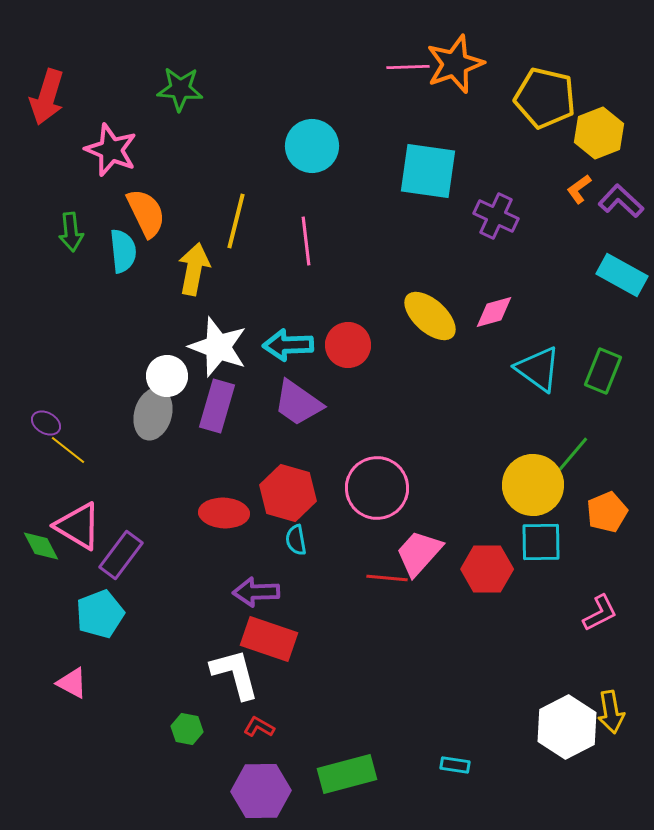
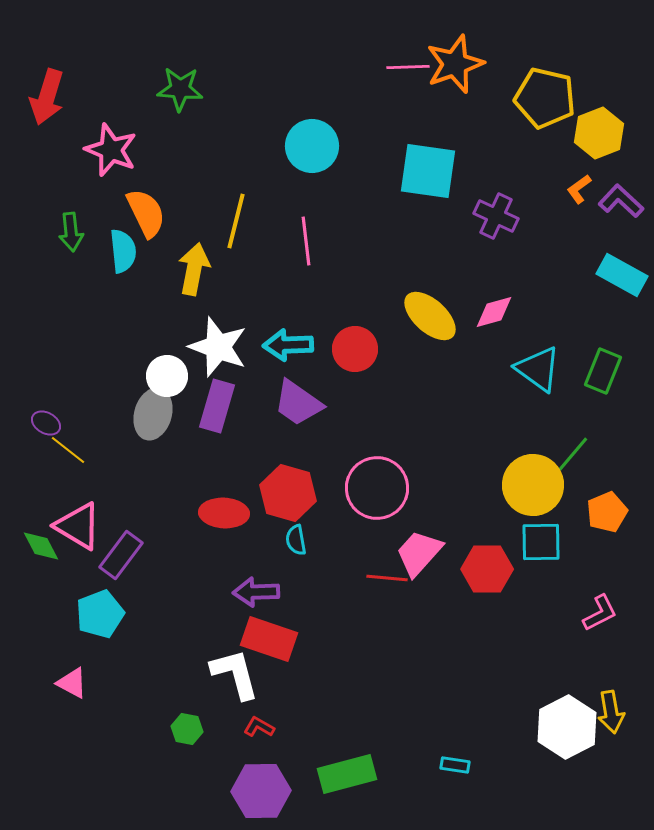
red circle at (348, 345): moved 7 px right, 4 px down
